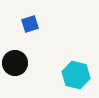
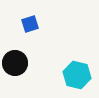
cyan hexagon: moved 1 px right
